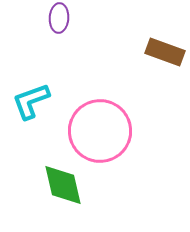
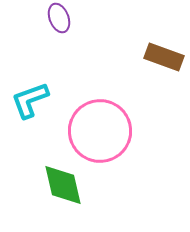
purple ellipse: rotated 24 degrees counterclockwise
brown rectangle: moved 1 px left, 5 px down
cyan L-shape: moved 1 px left, 1 px up
